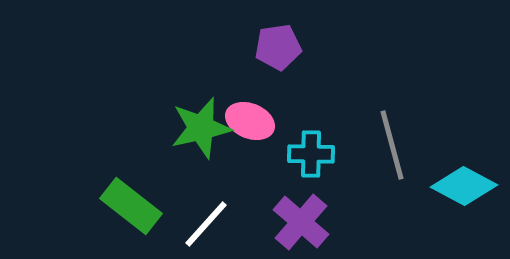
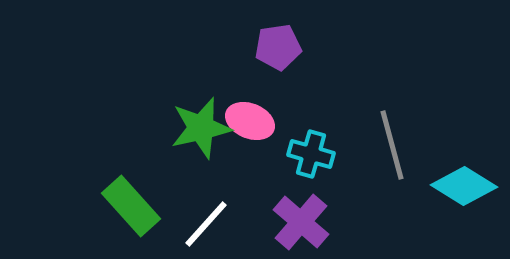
cyan cross: rotated 15 degrees clockwise
cyan diamond: rotated 4 degrees clockwise
green rectangle: rotated 10 degrees clockwise
